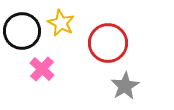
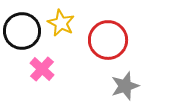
red circle: moved 3 px up
gray star: rotated 12 degrees clockwise
